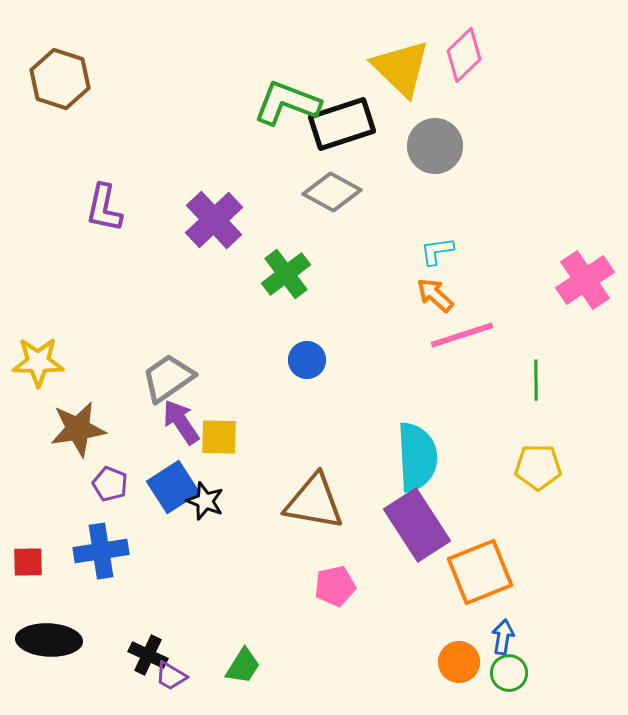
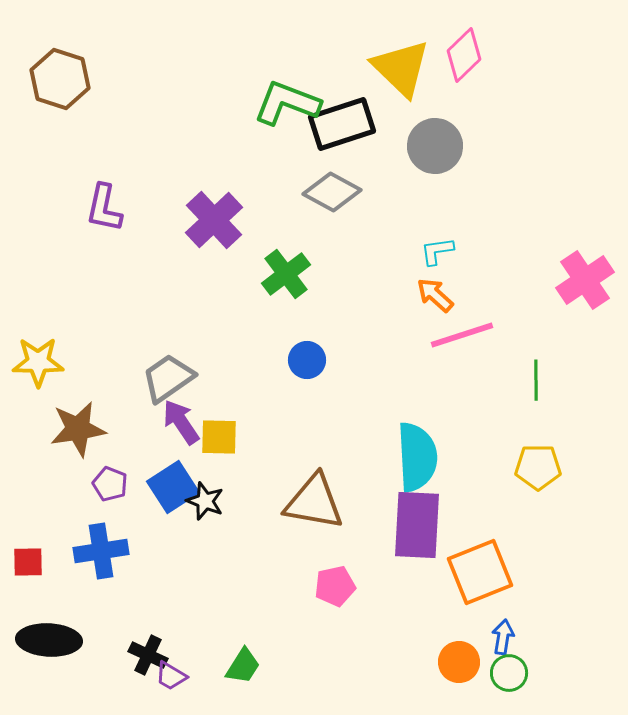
purple rectangle: rotated 36 degrees clockwise
